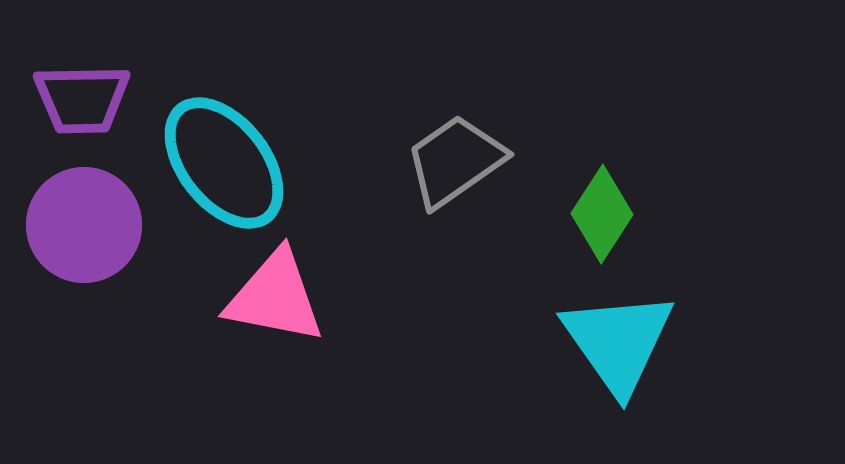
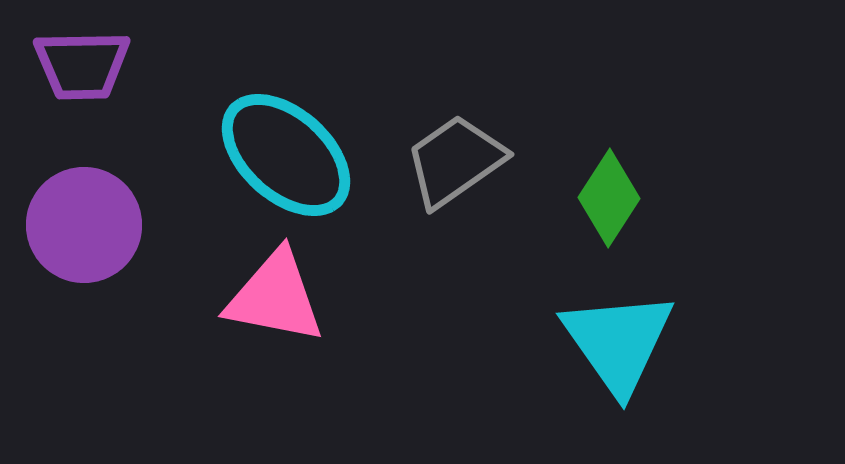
purple trapezoid: moved 34 px up
cyan ellipse: moved 62 px right, 8 px up; rotated 10 degrees counterclockwise
green diamond: moved 7 px right, 16 px up
